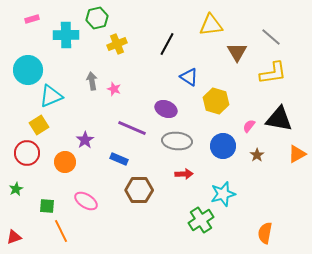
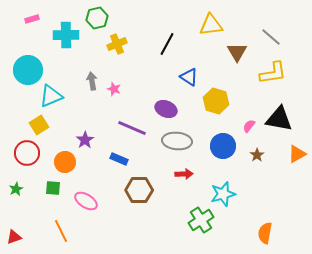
green square: moved 6 px right, 18 px up
